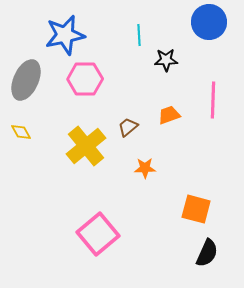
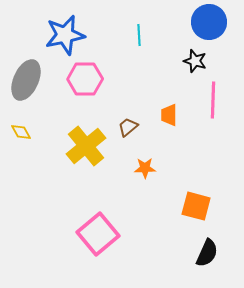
black star: moved 29 px right, 1 px down; rotated 20 degrees clockwise
orange trapezoid: rotated 70 degrees counterclockwise
orange square: moved 3 px up
